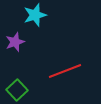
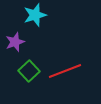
green square: moved 12 px right, 19 px up
